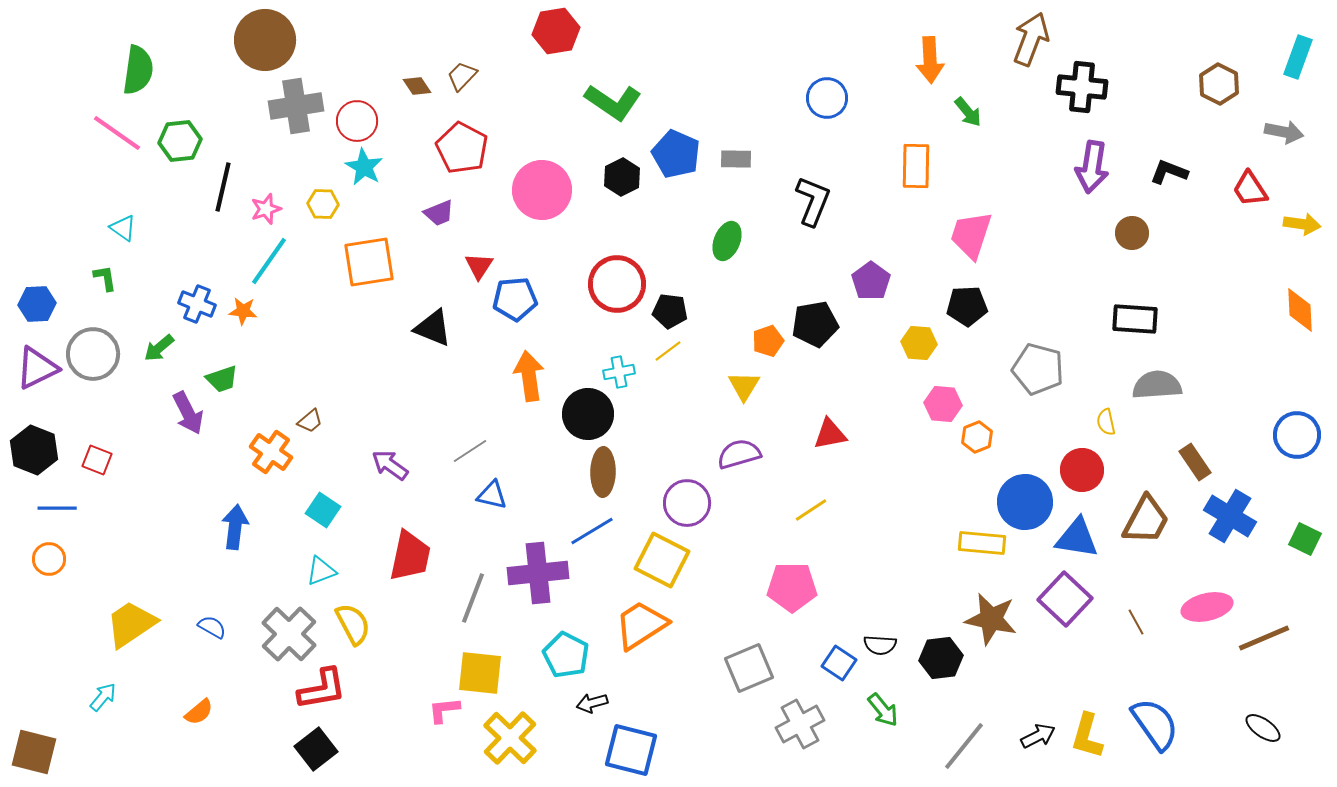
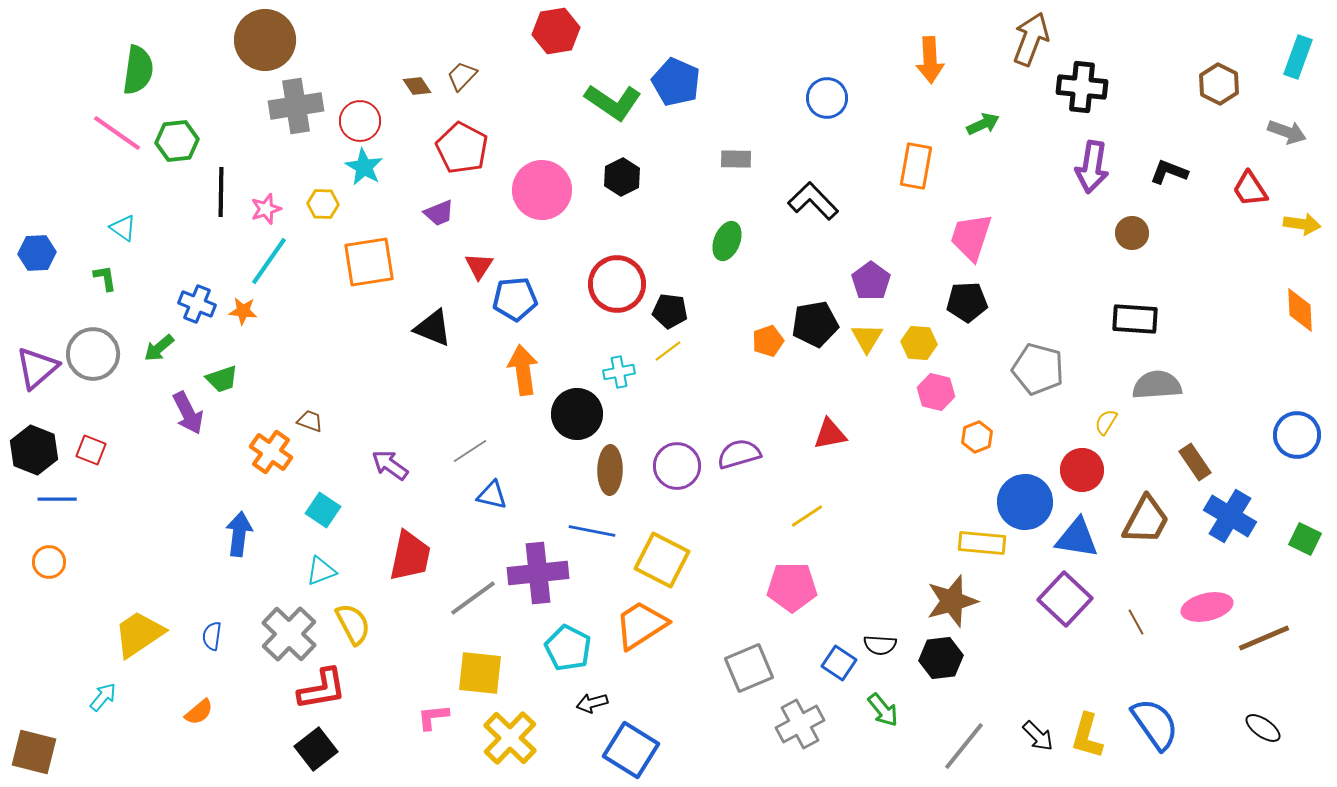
green arrow at (968, 112): moved 15 px right, 12 px down; rotated 76 degrees counterclockwise
red circle at (357, 121): moved 3 px right
gray arrow at (1284, 132): moved 3 px right; rotated 9 degrees clockwise
green hexagon at (180, 141): moved 3 px left
blue pentagon at (676, 154): moved 72 px up
orange rectangle at (916, 166): rotated 9 degrees clockwise
black line at (223, 187): moved 2 px left, 5 px down; rotated 12 degrees counterclockwise
black L-shape at (813, 201): rotated 66 degrees counterclockwise
pink trapezoid at (971, 235): moved 2 px down
blue hexagon at (37, 304): moved 51 px up
black pentagon at (967, 306): moved 4 px up
purple triangle at (37, 368): rotated 15 degrees counterclockwise
orange arrow at (529, 376): moved 6 px left, 6 px up
yellow triangle at (744, 386): moved 123 px right, 48 px up
pink hexagon at (943, 404): moved 7 px left, 12 px up; rotated 9 degrees clockwise
black circle at (588, 414): moved 11 px left
brown trapezoid at (310, 421): rotated 120 degrees counterclockwise
yellow semicircle at (1106, 422): rotated 44 degrees clockwise
red square at (97, 460): moved 6 px left, 10 px up
brown ellipse at (603, 472): moved 7 px right, 2 px up
purple circle at (687, 503): moved 10 px left, 37 px up
blue line at (57, 508): moved 9 px up
yellow line at (811, 510): moved 4 px left, 6 px down
blue arrow at (235, 527): moved 4 px right, 7 px down
blue line at (592, 531): rotated 42 degrees clockwise
orange circle at (49, 559): moved 3 px down
gray line at (473, 598): rotated 33 degrees clockwise
brown star at (991, 619): moved 39 px left, 18 px up; rotated 28 degrees counterclockwise
yellow trapezoid at (131, 624): moved 8 px right, 10 px down
blue semicircle at (212, 627): moved 9 px down; rotated 112 degrees counterclockwise
cyan pentagon at (566, 655): moved 2 px right, 7 px up
pink L-shape at (444, 710): moved 11 px left, 7 px down
black arrow at (1038, 736): rotated 72 degrees clockwise
blue square at (631, 750): rotated 18 degrees clockwise
